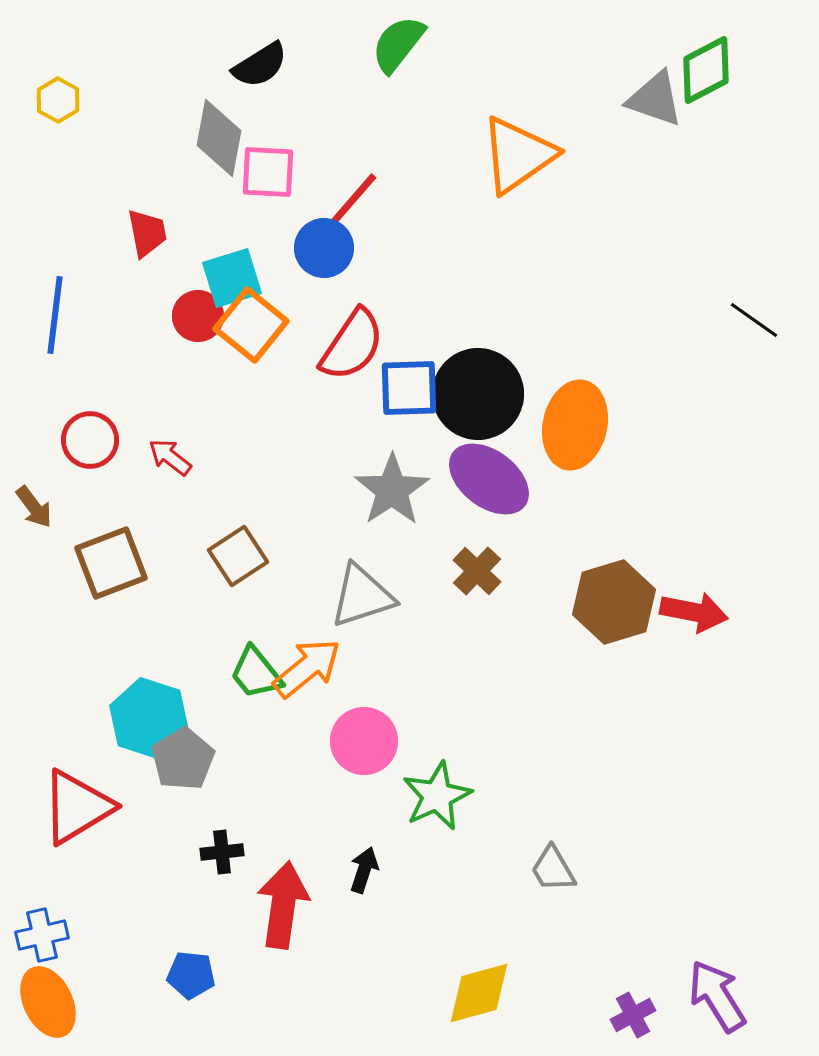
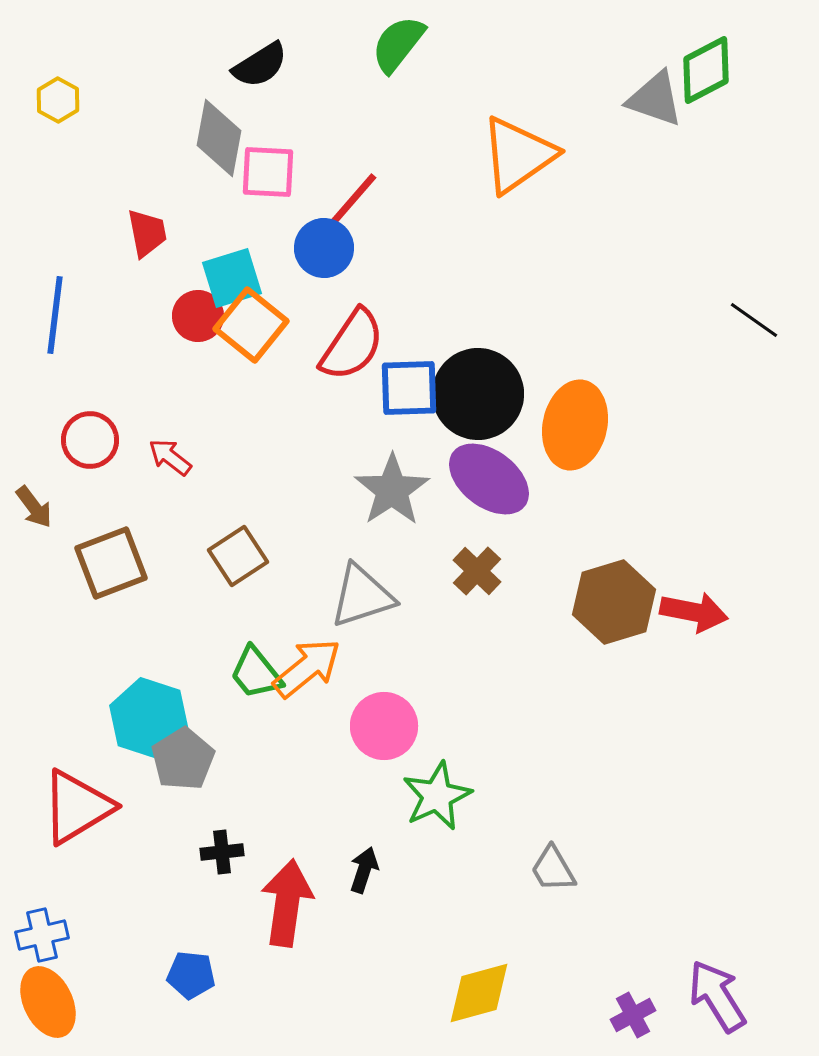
pink circle at (364, 741): moved 20 px right, 15 px up
red arrow at (283, 905): moved 4 px right, 2 px up
